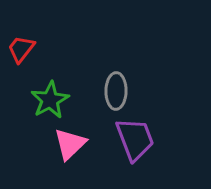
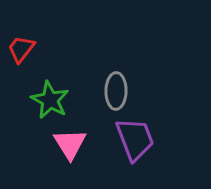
green star: rotated 15 degrees counterclockwise
pink triangle: rotated 18 degrees counterclockwise
